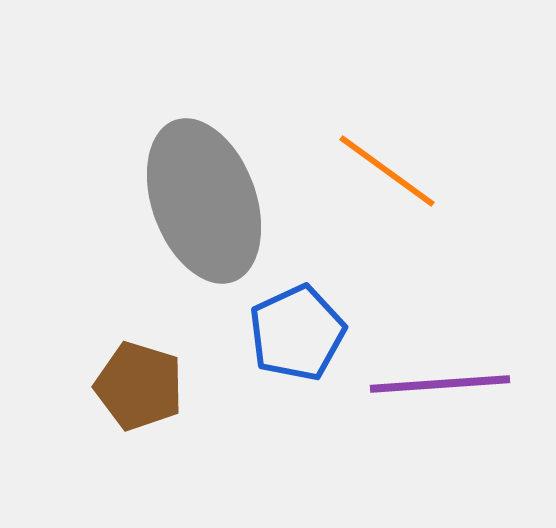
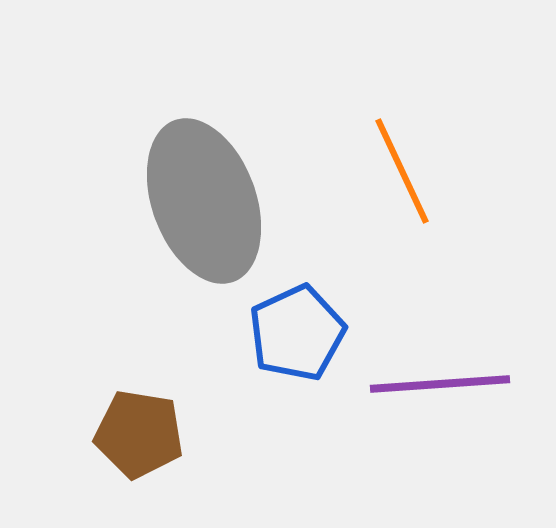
orange line: moved 15 px right; rotated 29 degrees clockwise
brown pentagon: moved 48 px down; rotated 8 degrees counterclockwise
